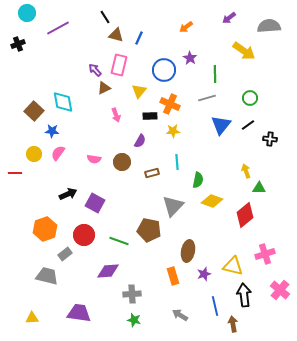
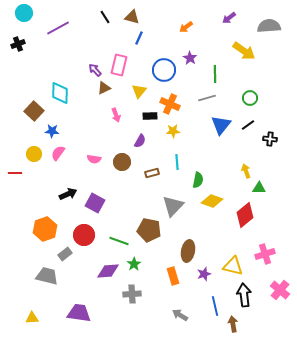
cyan circle at (27, 13): moved 3 px left
brown triangle at (116, 35): moved 16 px right, 18 px up
cyan diamond at (63, 102): moved 3 px left, 9 px up; rotated 10 degrees clockwise
green star at (134, 320): moved 56 px up; rotated 24 degrees clockwise
